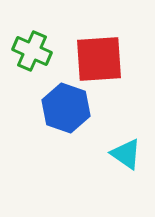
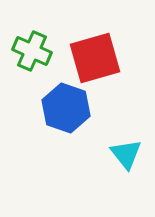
red square: moved 4 px left, 1 px up; rotated 12 degrees counterclockwise
cyan triangle: rotated 16 degrees clockwise
